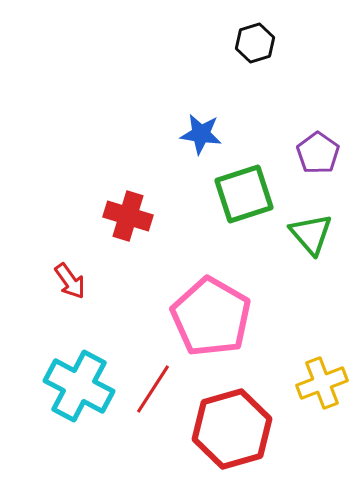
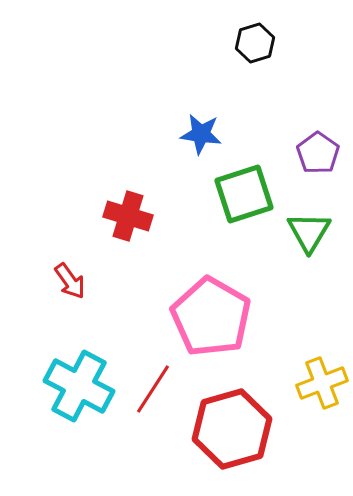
green triangle: moved 2 px left, 2 px up; rotated 12 degrees clockwise
